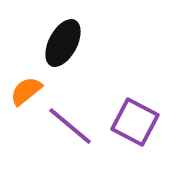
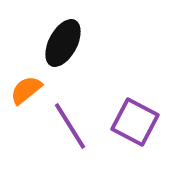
orange semicircle: moved 1 px up
purple line: rotated 18 degrees clockwise
